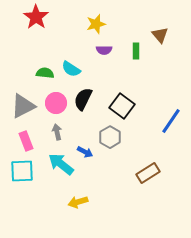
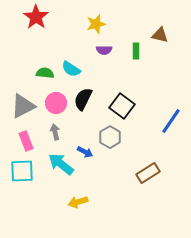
brown triangle: rotated 36 degrees counterclockwise
gray arrow: moved 2 px left
